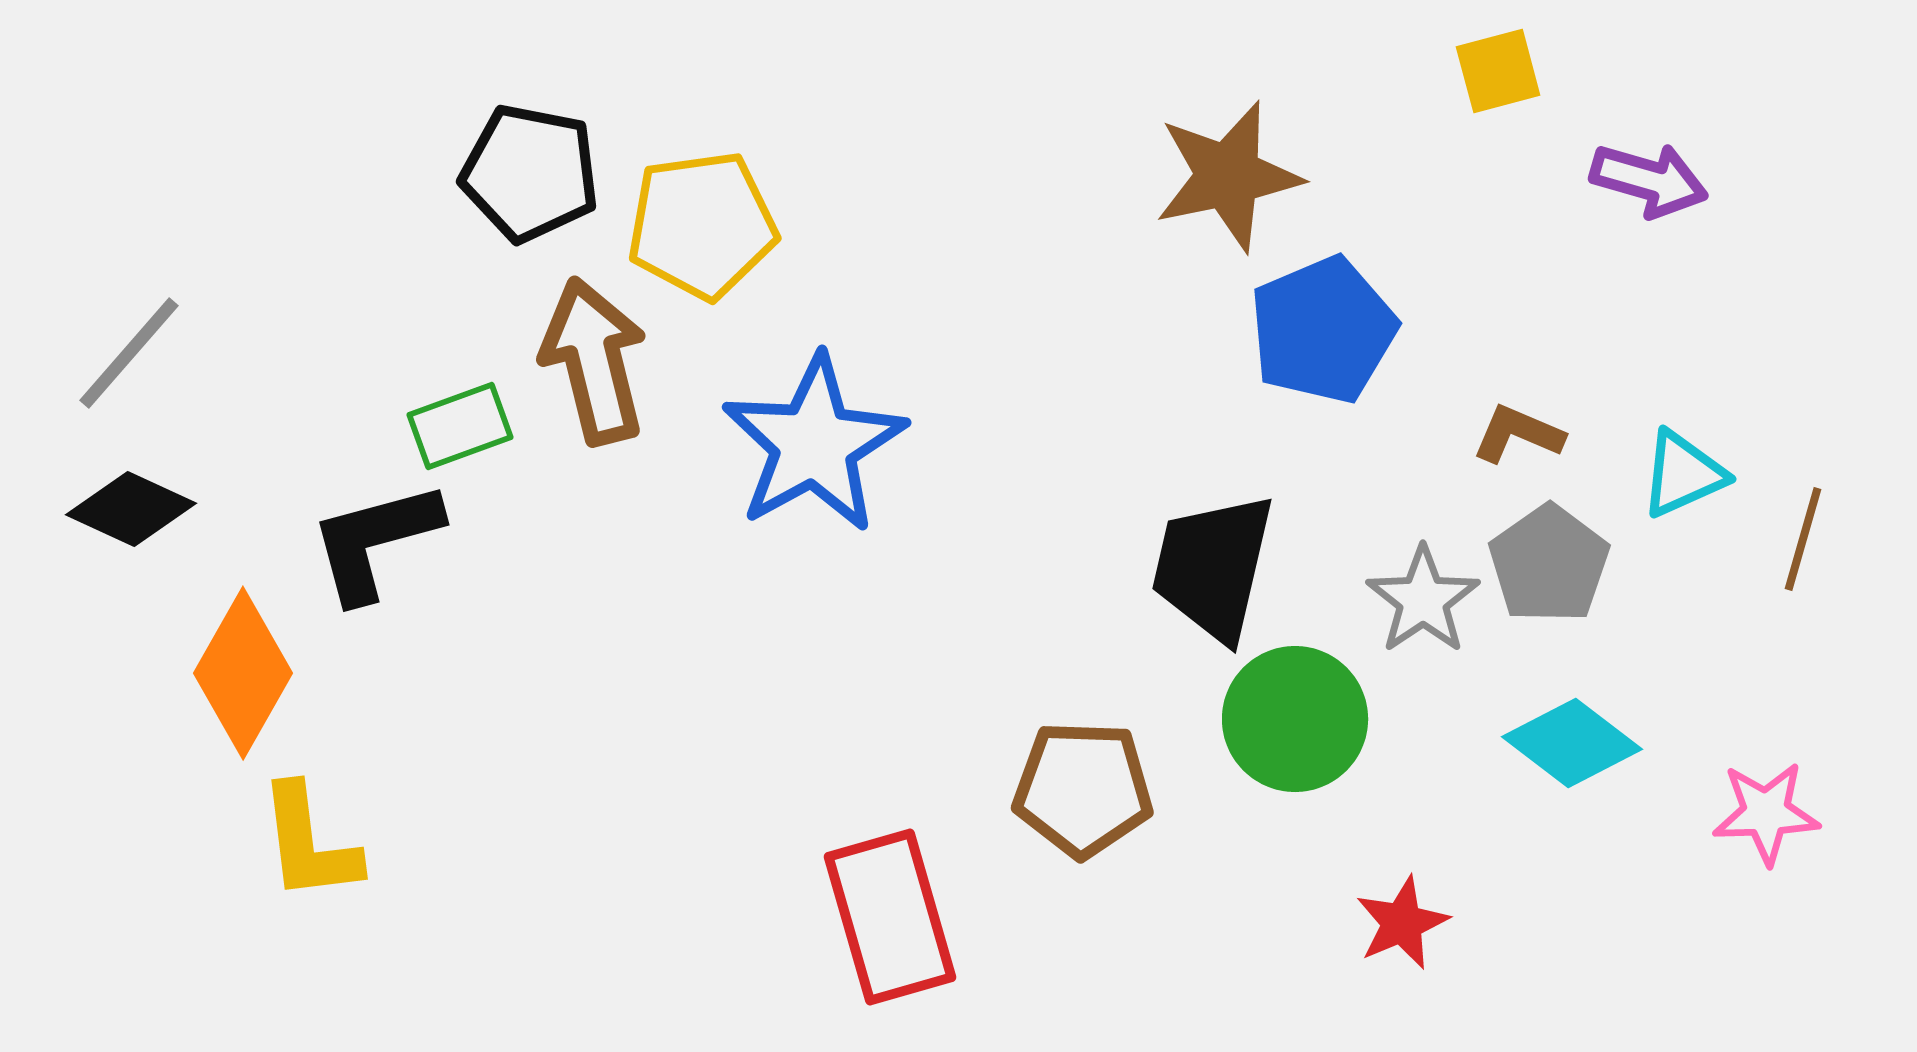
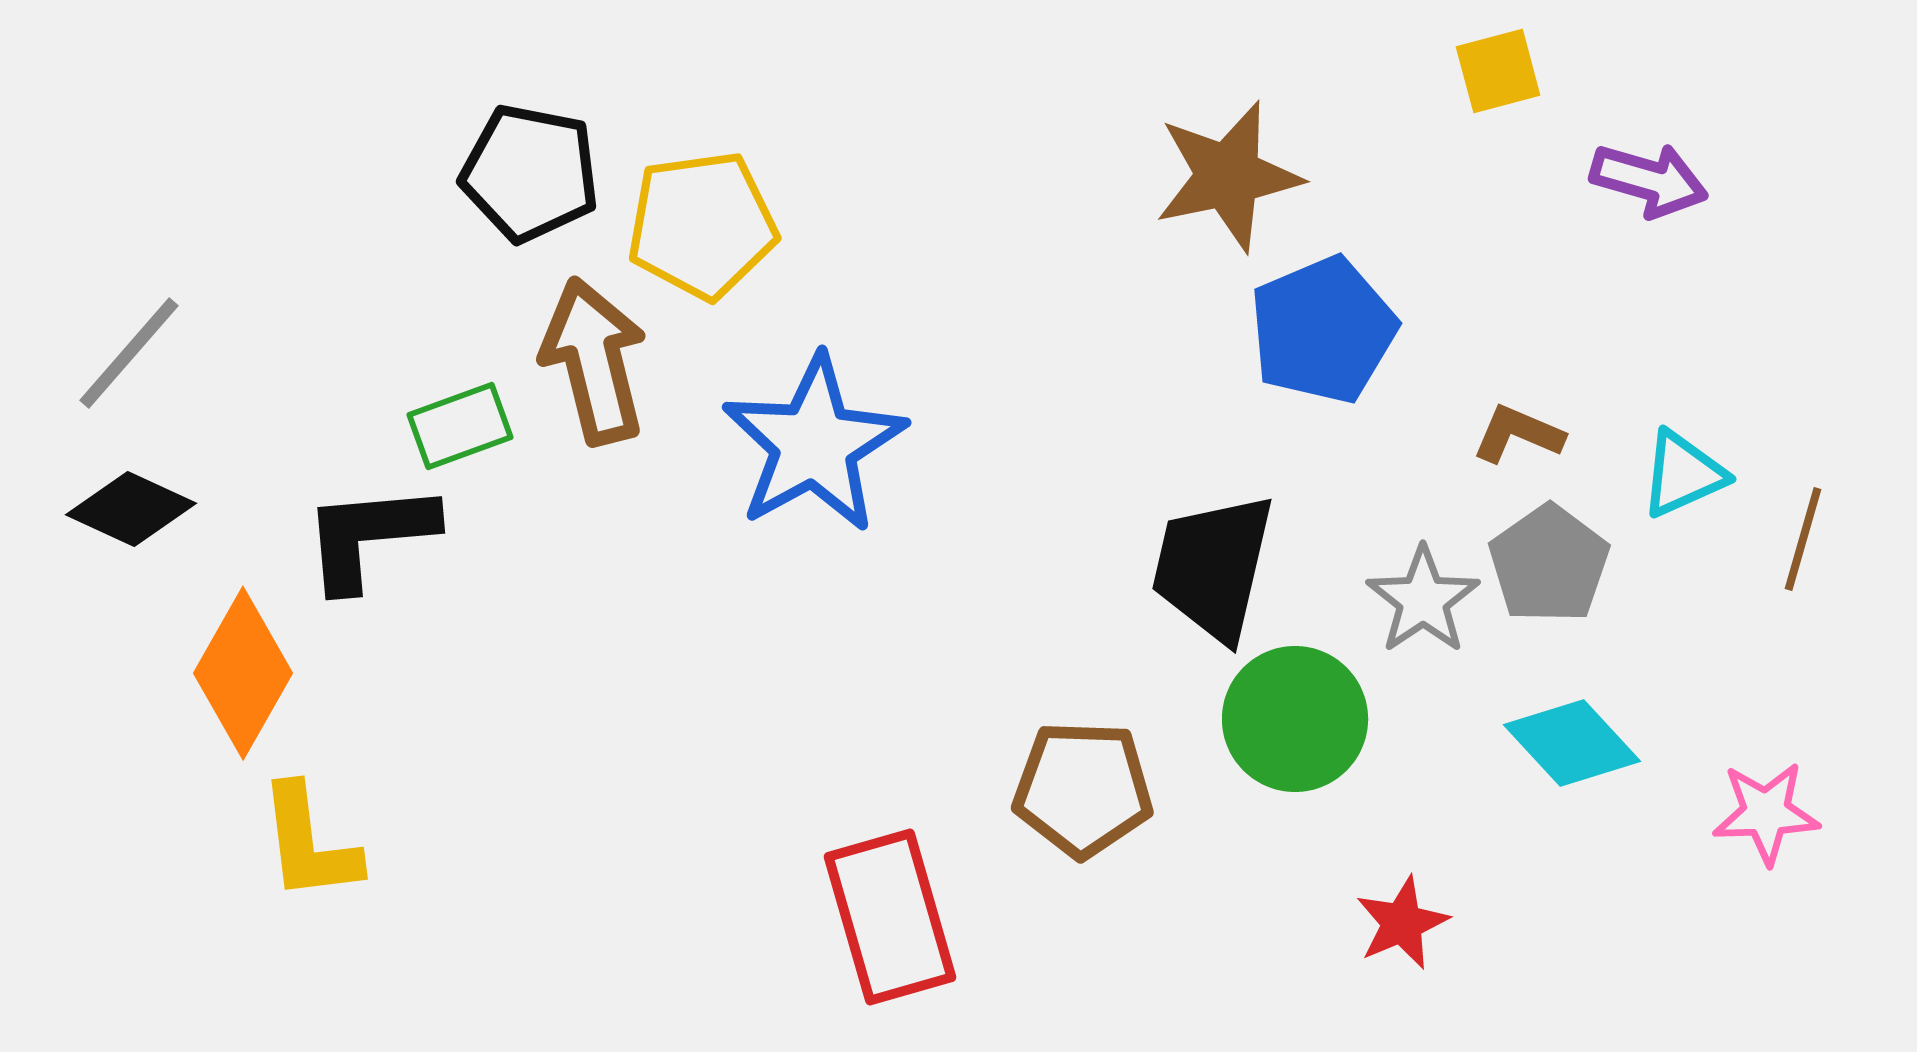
black L-shape: moved 6 px left, 5 px up; rotated 10 degrees clockwise
cyan diamond: rotated 10 degrees clockwise
